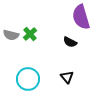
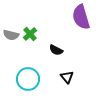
black semicircle: moved 14 px left, 8 px down
